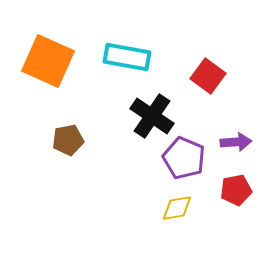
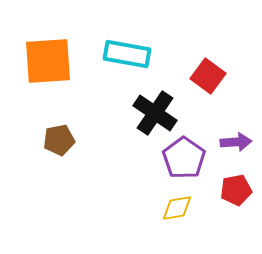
cyan rectangle: moved 3 px up
orange square: rotated 28 degrees counterclockwise
black cross: moved 3 px right, 3 px up
brown pentagon: moved 9 px left
purple pentagon: rotated 12 degrees clockwise
